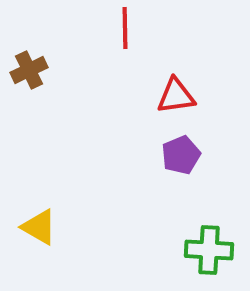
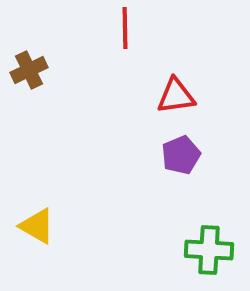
yellow triangle: moved 2 px left, 1 px up
